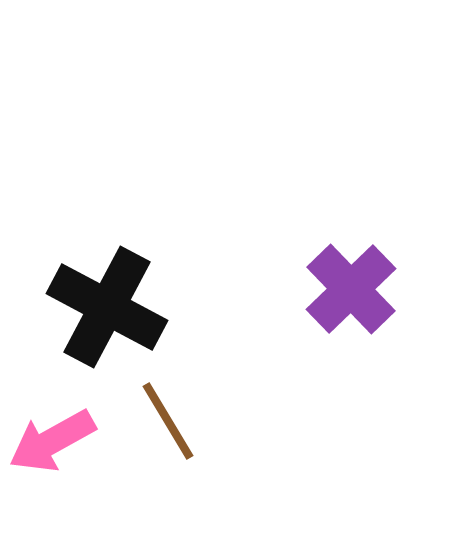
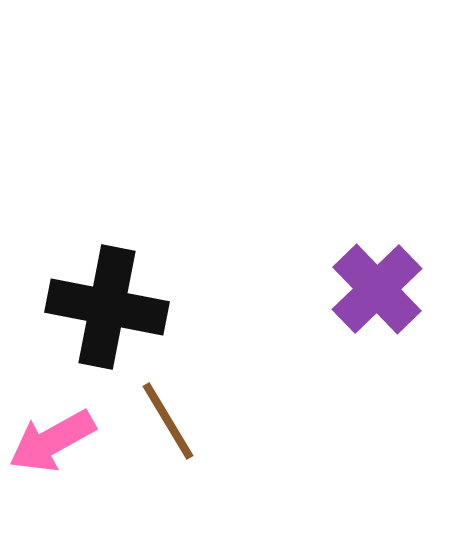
purple cross: moved 26 px right
black cross: rotated 17 degrees counterclockwise
